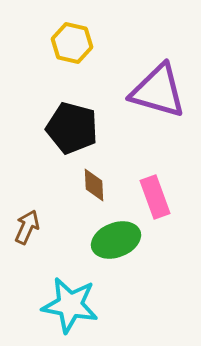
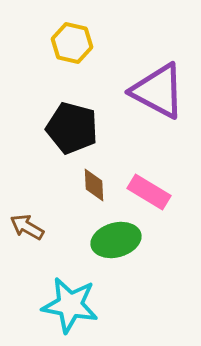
purple triangle: rotated 12 degrees clockwise
pink rectangle: moved 6 px left, 5 px up; rotated 39 degrees counterclockwise
brown arrow: rotated 84 degrees counterclockwise
green ellipse: rotated 6 degrees clockwise
